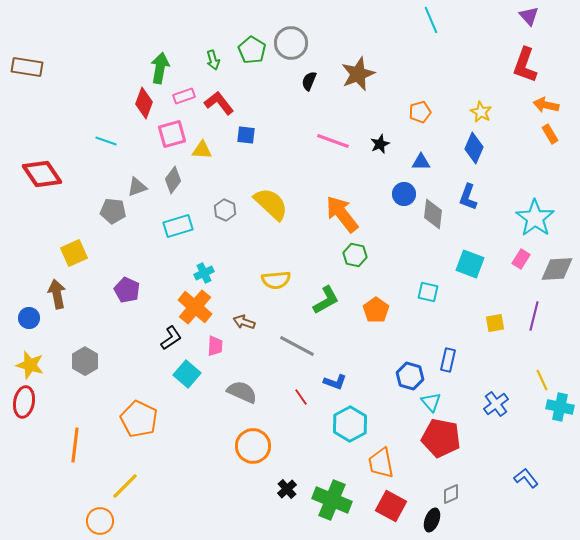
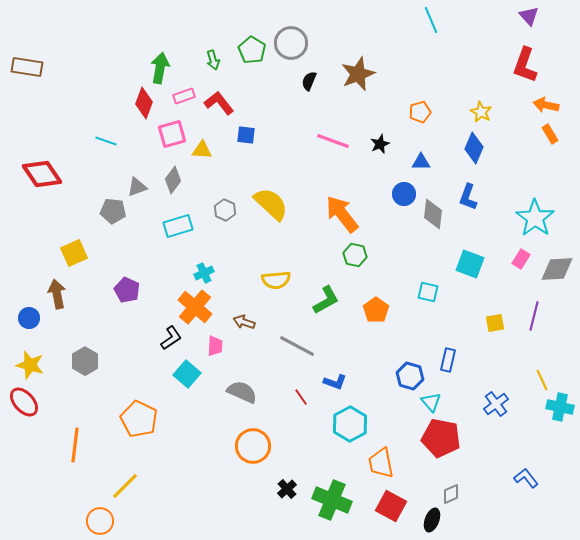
red ellipse at (24, 402): rotated 52 degrees counterclockwise
